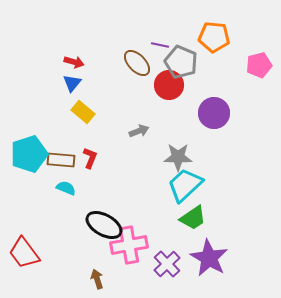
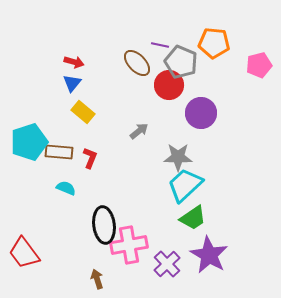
orange pentagon: moved 6 px down
purple circle: moved 13 px left
gray arrow: rotated 18 degrees counterclockwise
cyan pentagon: moved 12 px up
brown rectangle: moved 2 px left, 8 px up
black ellipse: rotated 54 degrees clockwise
purple star: moved 3 px up
